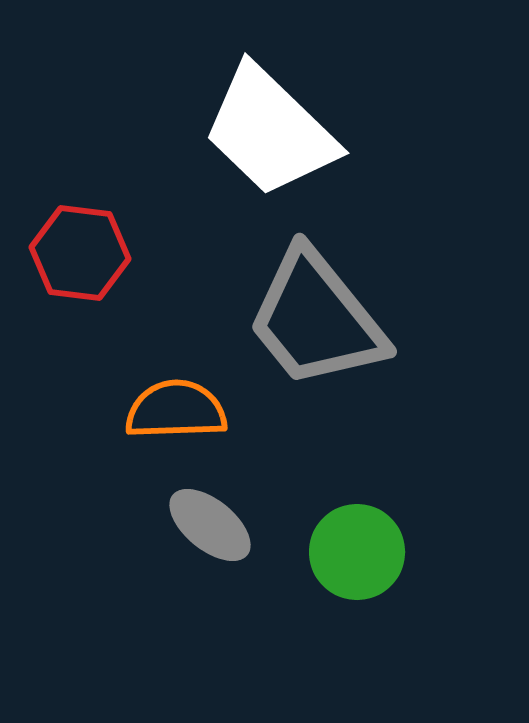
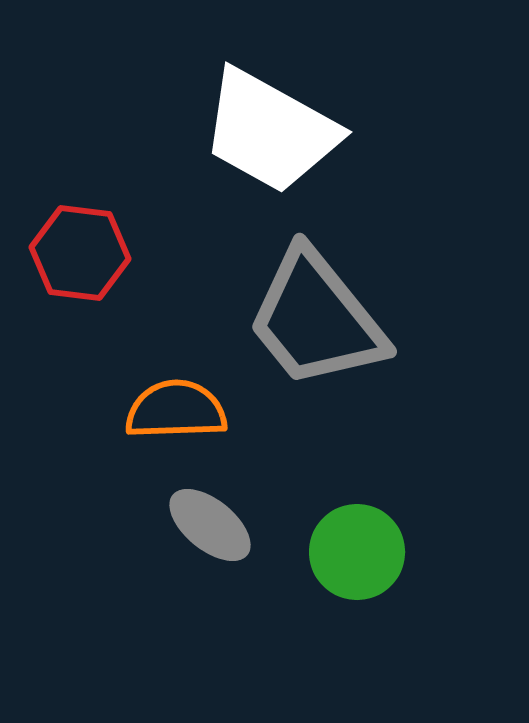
white trapezoid: rotated 15 degrees counterclockwise
